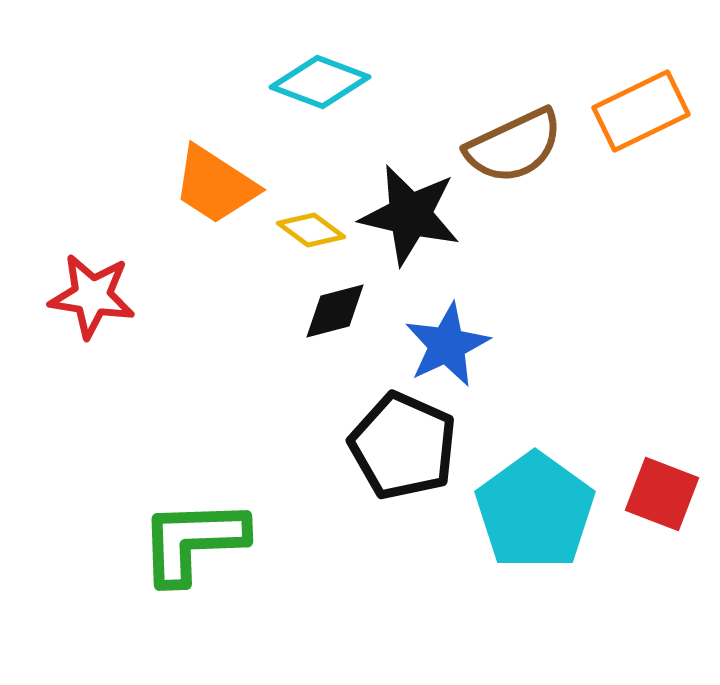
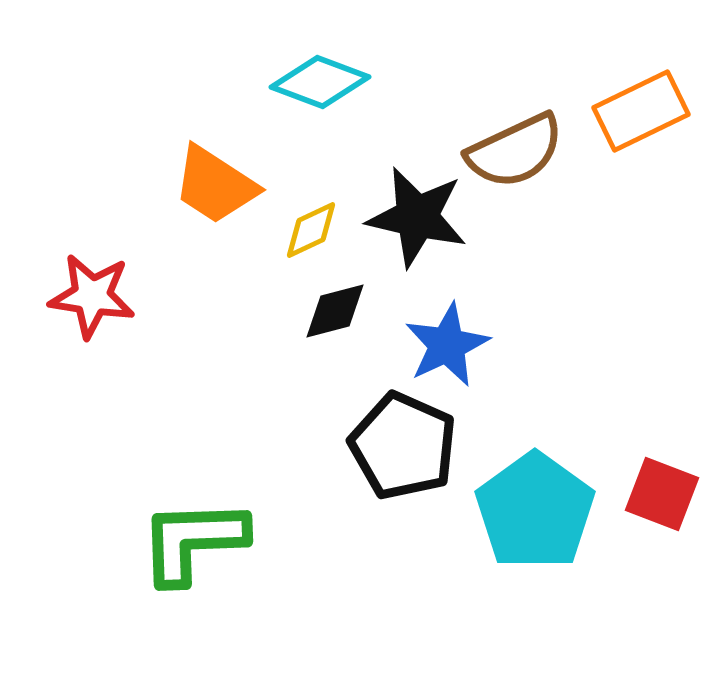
brown semicircle: moved 1 px right, 5 px down
black star: moved 7 px right, 2 px down
yellow diamond: rotated 62 degrees counterclockwise
